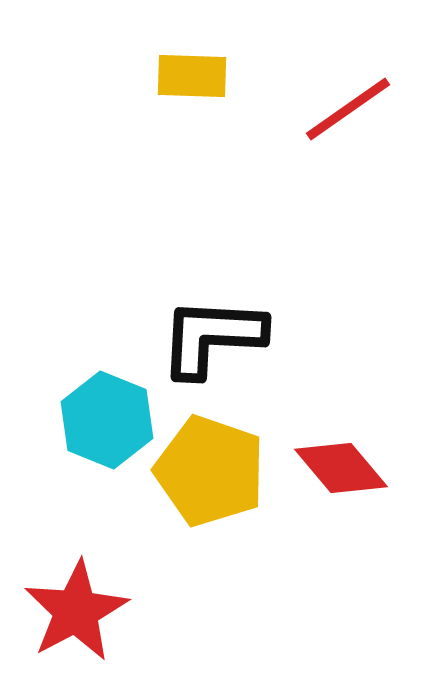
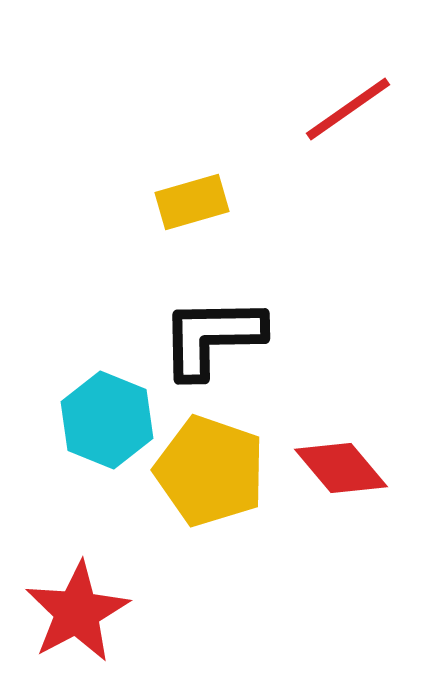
yellow rectangle: moved 126 px down; rotated 18 degrees counterclockwise
black L-shape: rotated 4 degrees counterclockwise
red star: moved 1 px right, 1 px down
